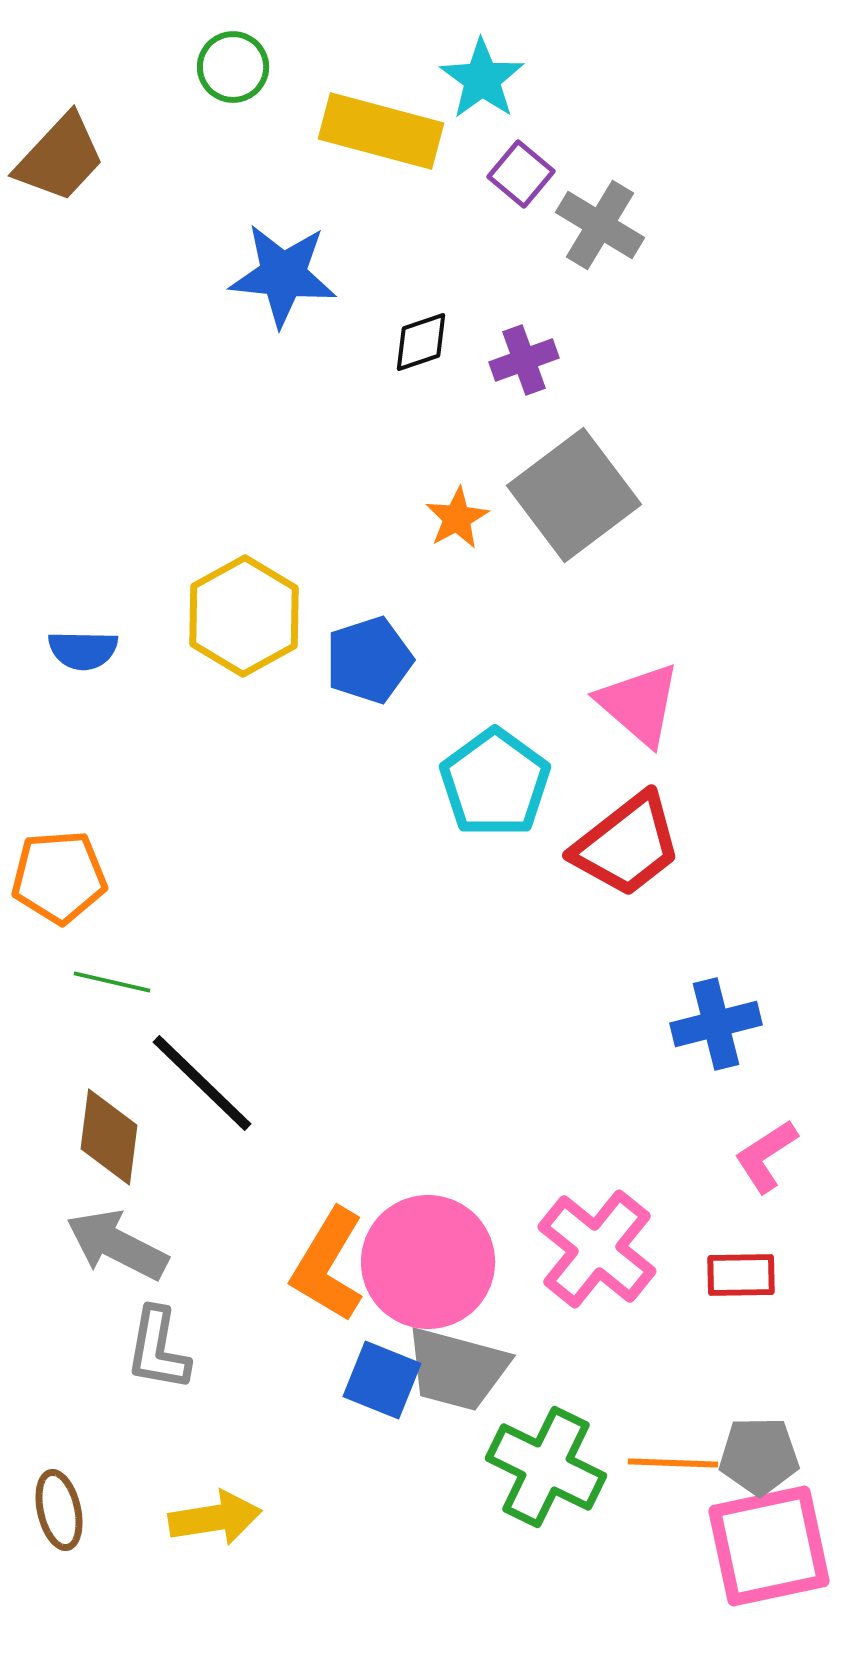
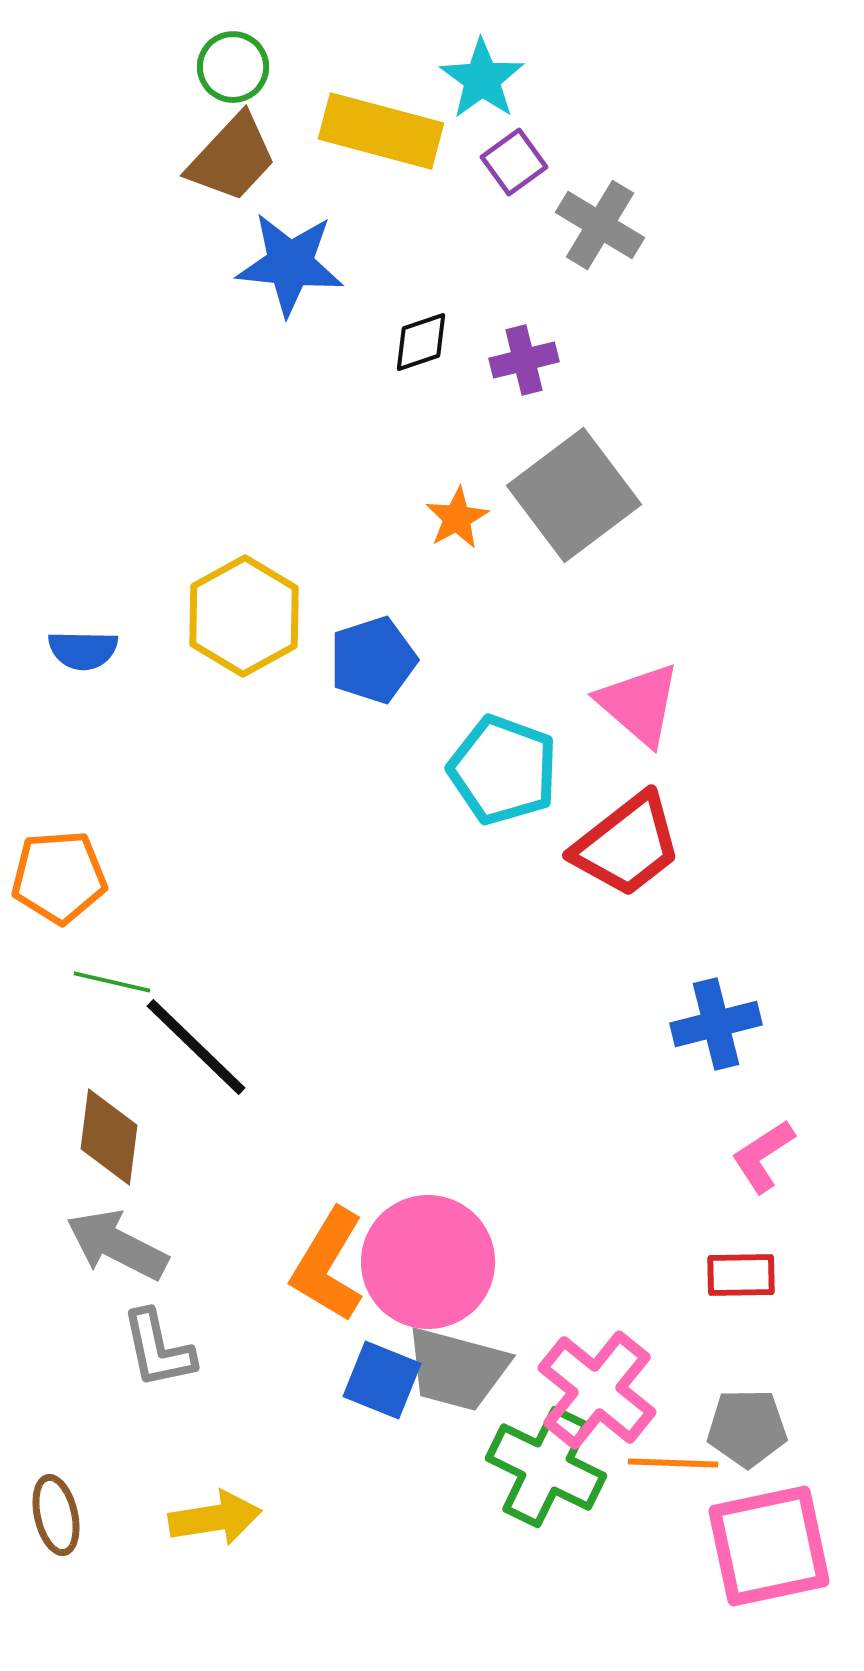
brown trapezoid: moved 172 px right
purple square: moved 7 px left, 12 px up; rotated 14 degrees clockwise
blue star: moved 7 px right, 11 px up
purple cross: rotated 6 degrees clockwise
blue pentagon: moved 4 px right
cyan pentagon: moved 8 px right, 13 px up; rotated 16 degrees counterclockwise
black line: moved 6 px left, 36 px up
pink L-shape: moved 3 px left
pink cross: moved 141 px down
gray L-shape: rotated 22 degrees counterclockwise
gray pentagon: moved 12 px left, 28 px up
brown ellipse: moved 3 px left, 5 px down
